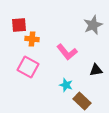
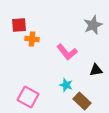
pink square: moved 30 px down
